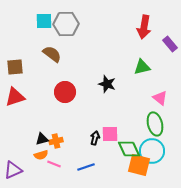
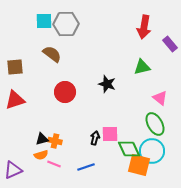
red triangle: moved 3 px down
green ellipse: rotated 15 degrees counterclockwise
orange cross: moved 1 px left; rotated 24 degrees clockwise
